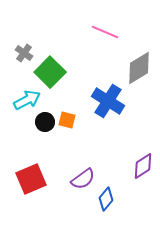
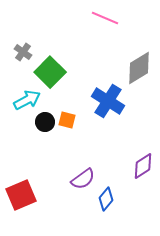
pink line: moved 14 px up
gray cross: moved 1 px left, 1 px up
red square: moved 10 px left, 16 px down
